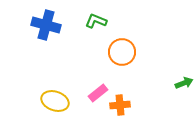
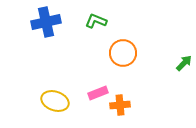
blue cross: moved 3 px up; rotated 28 degrees counterclockwise
orange circle: moved 1 px right, 1 px down
green arrow: moved 20 px up; rotated 24 degrees counterclockwise
pink rectangle: rotated 18 degrees clockwise
